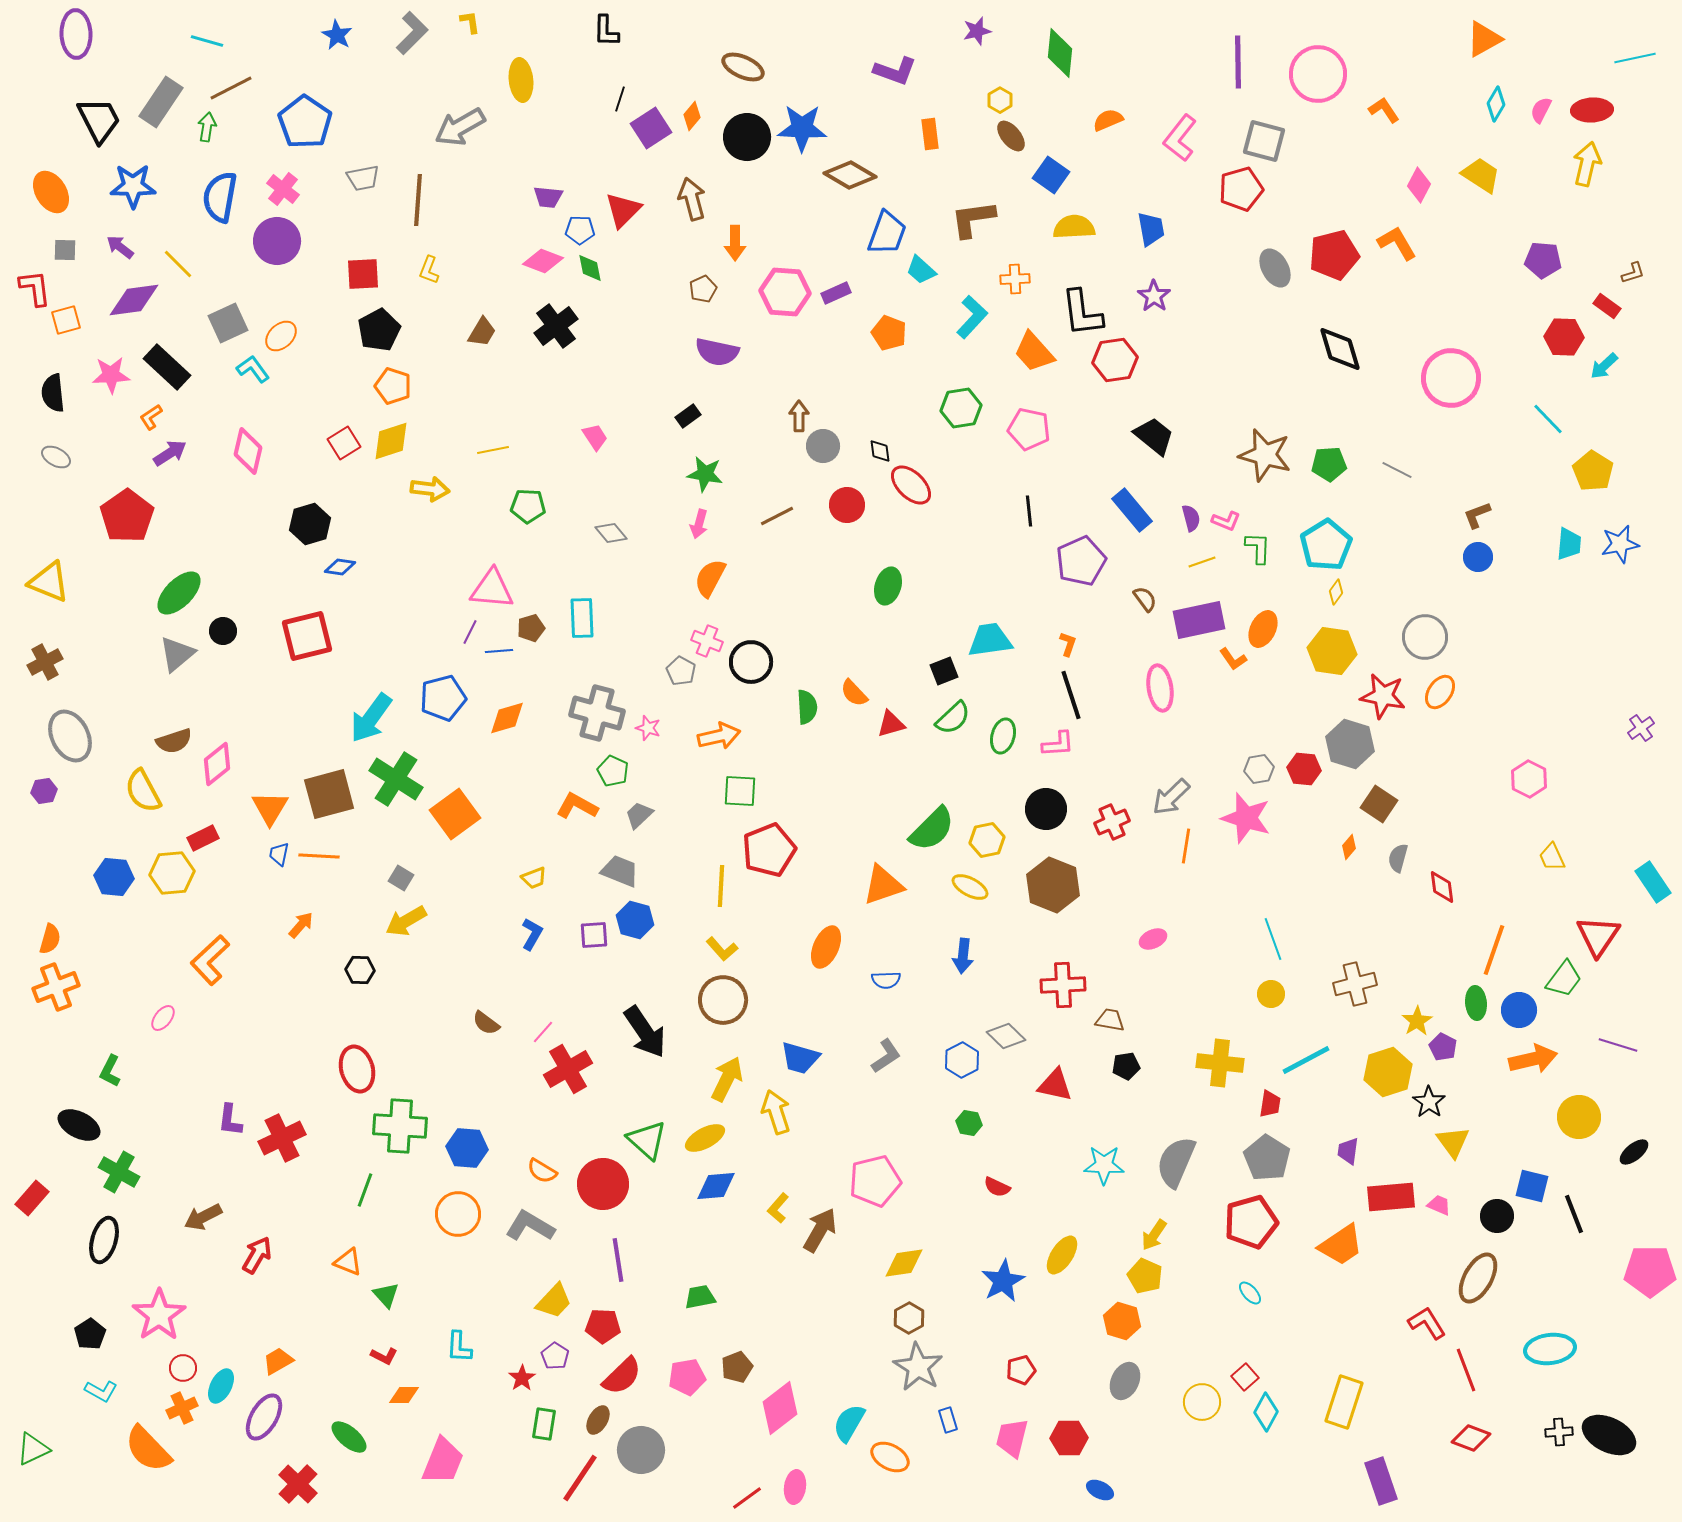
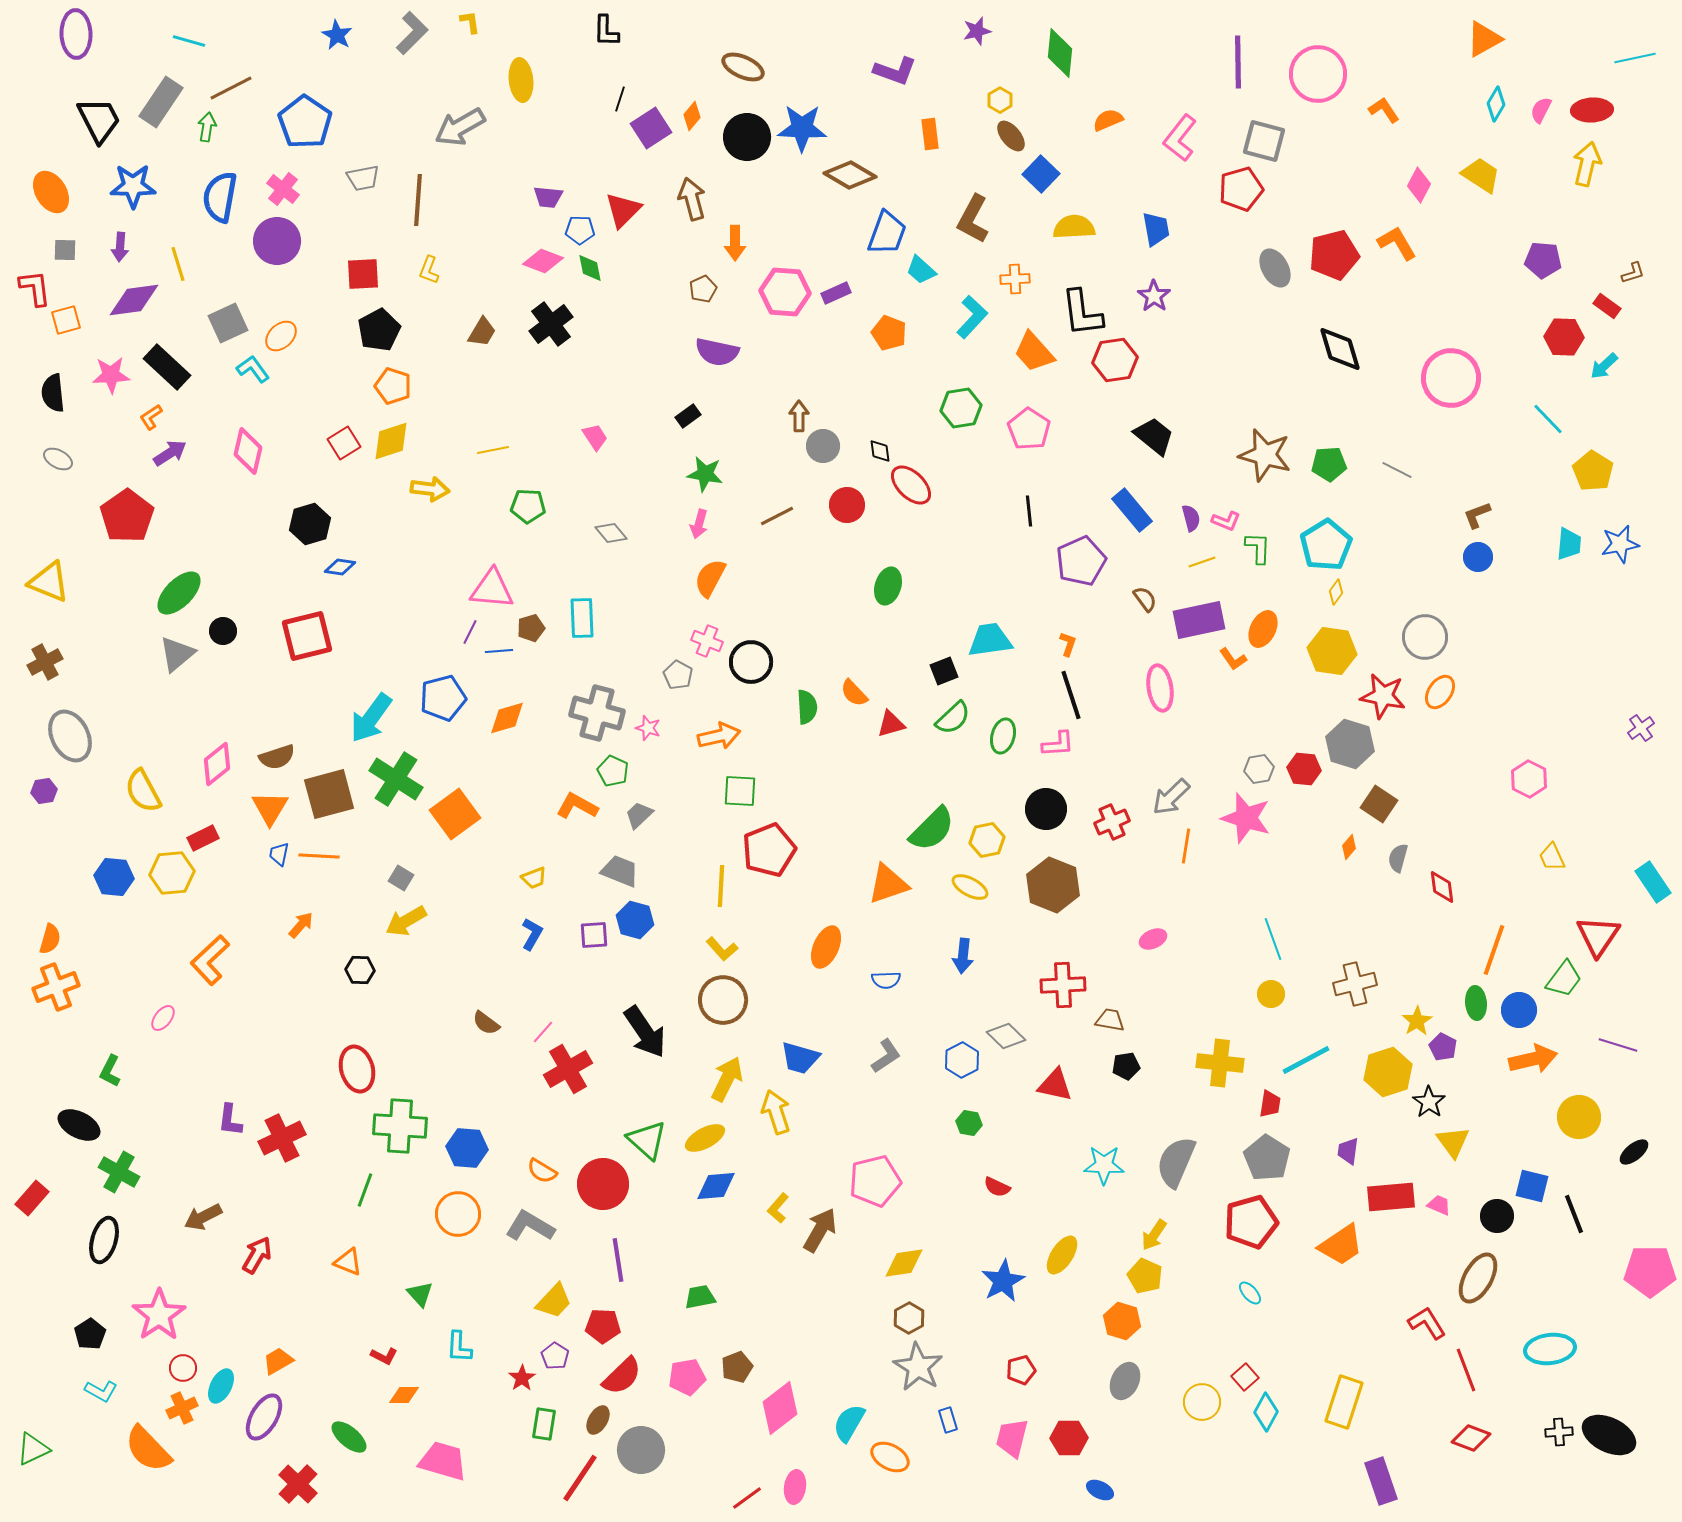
cyan line at (207, 41): moved 18 px left
blue square at (1051, 175): moved 10 px left, 1 px up; rotated 9 degrees clockwise
brown L-shape at (973, 219): rotated 54 degrees counterclockwise
blue trapezoid at (1151, 229): moved 5 px right
purple arrow at (120, 247): rotated 124 degrees counterclockwise
yellow line at (178, 264): rotated 28 degrees clockwise
black cross at (556, 326): moved 5 px left, 2 px up
pink pentagon at (1029, 429): rotated 21 degrees clockwise
gray ellipse at (56, 457): moved 2 px right, 2 px down
gray pentagon at (681, 671): moved 3 px left, 4 px down
brown semicircle at (174, 741): moved 103 px right, 16 px down
orange triangle at (883, 885): moved 5 px right, 1 px up
green triangle at (386, 1295): moved 34 px right, 1 px up
pink trapezoid at (443, 1461): rotated 96 degrees counterclockwise
